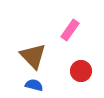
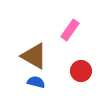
brown triangle: moved 1 px right; rotated 16 degrees counterclockwise
blue semicircle: moved 2 px right, 3 px up
